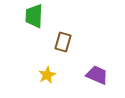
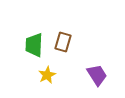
green trapezoid: moved 29 px down
purple trapezoid: rotated 35 degrees clockwise
